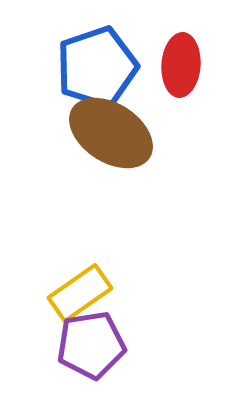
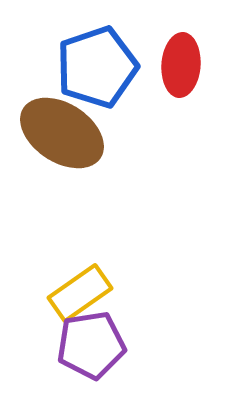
brown ellipse: moved 49 px left
